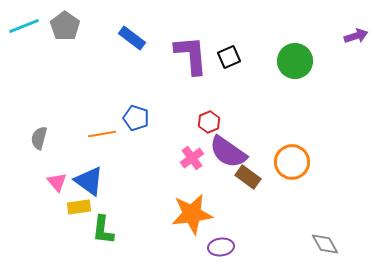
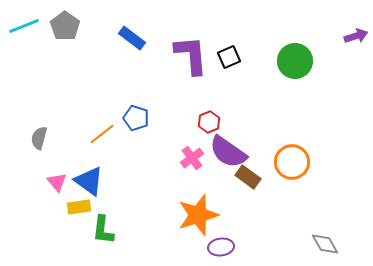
orange line: rotated 28 degrees counterclockwise
orange star: moved 6 px right, 1 px down; rotated 9 degrees counterclockwise
